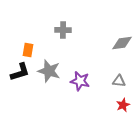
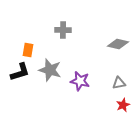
gray diamond: moved 4 px left, 1 px down; rotated 20 degrees clockwise
gray star: moved 1 px right, 1 px up
gray triangle: moved 2 px down; rotated 16 degrees counterclockwise
